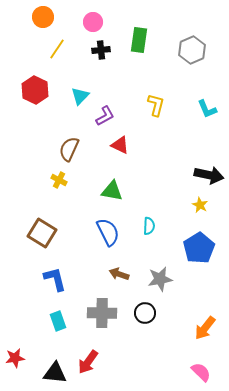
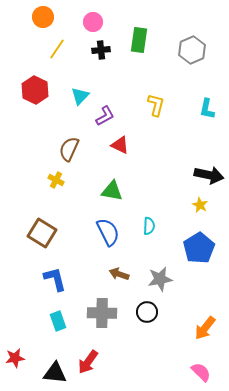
cyan L-shape: rotated 35 degrees clockwise
yellow cross: moved 3 px left
black circle: moved 2 px right, 1 px up
